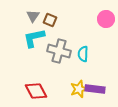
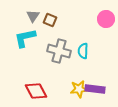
cyan L-shape: moved 9 px left
cyan semicircle: moved 3 px up
yellow star: rotated 12 degrees clockwise
